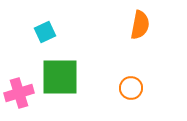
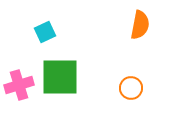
pink cross: moved 8 px up
